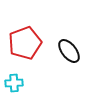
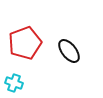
cyan cross: rotated 24 degrees clockwise
